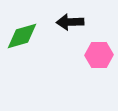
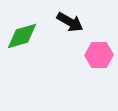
black arrow: rotated 148 degrees counterclockwise
